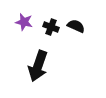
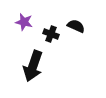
black cross: moved 7 px down
black arrow: moved 5 px left
